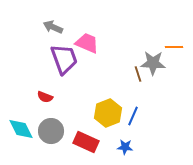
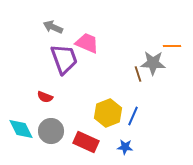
orange line: moved 2 px left, 1 px up
